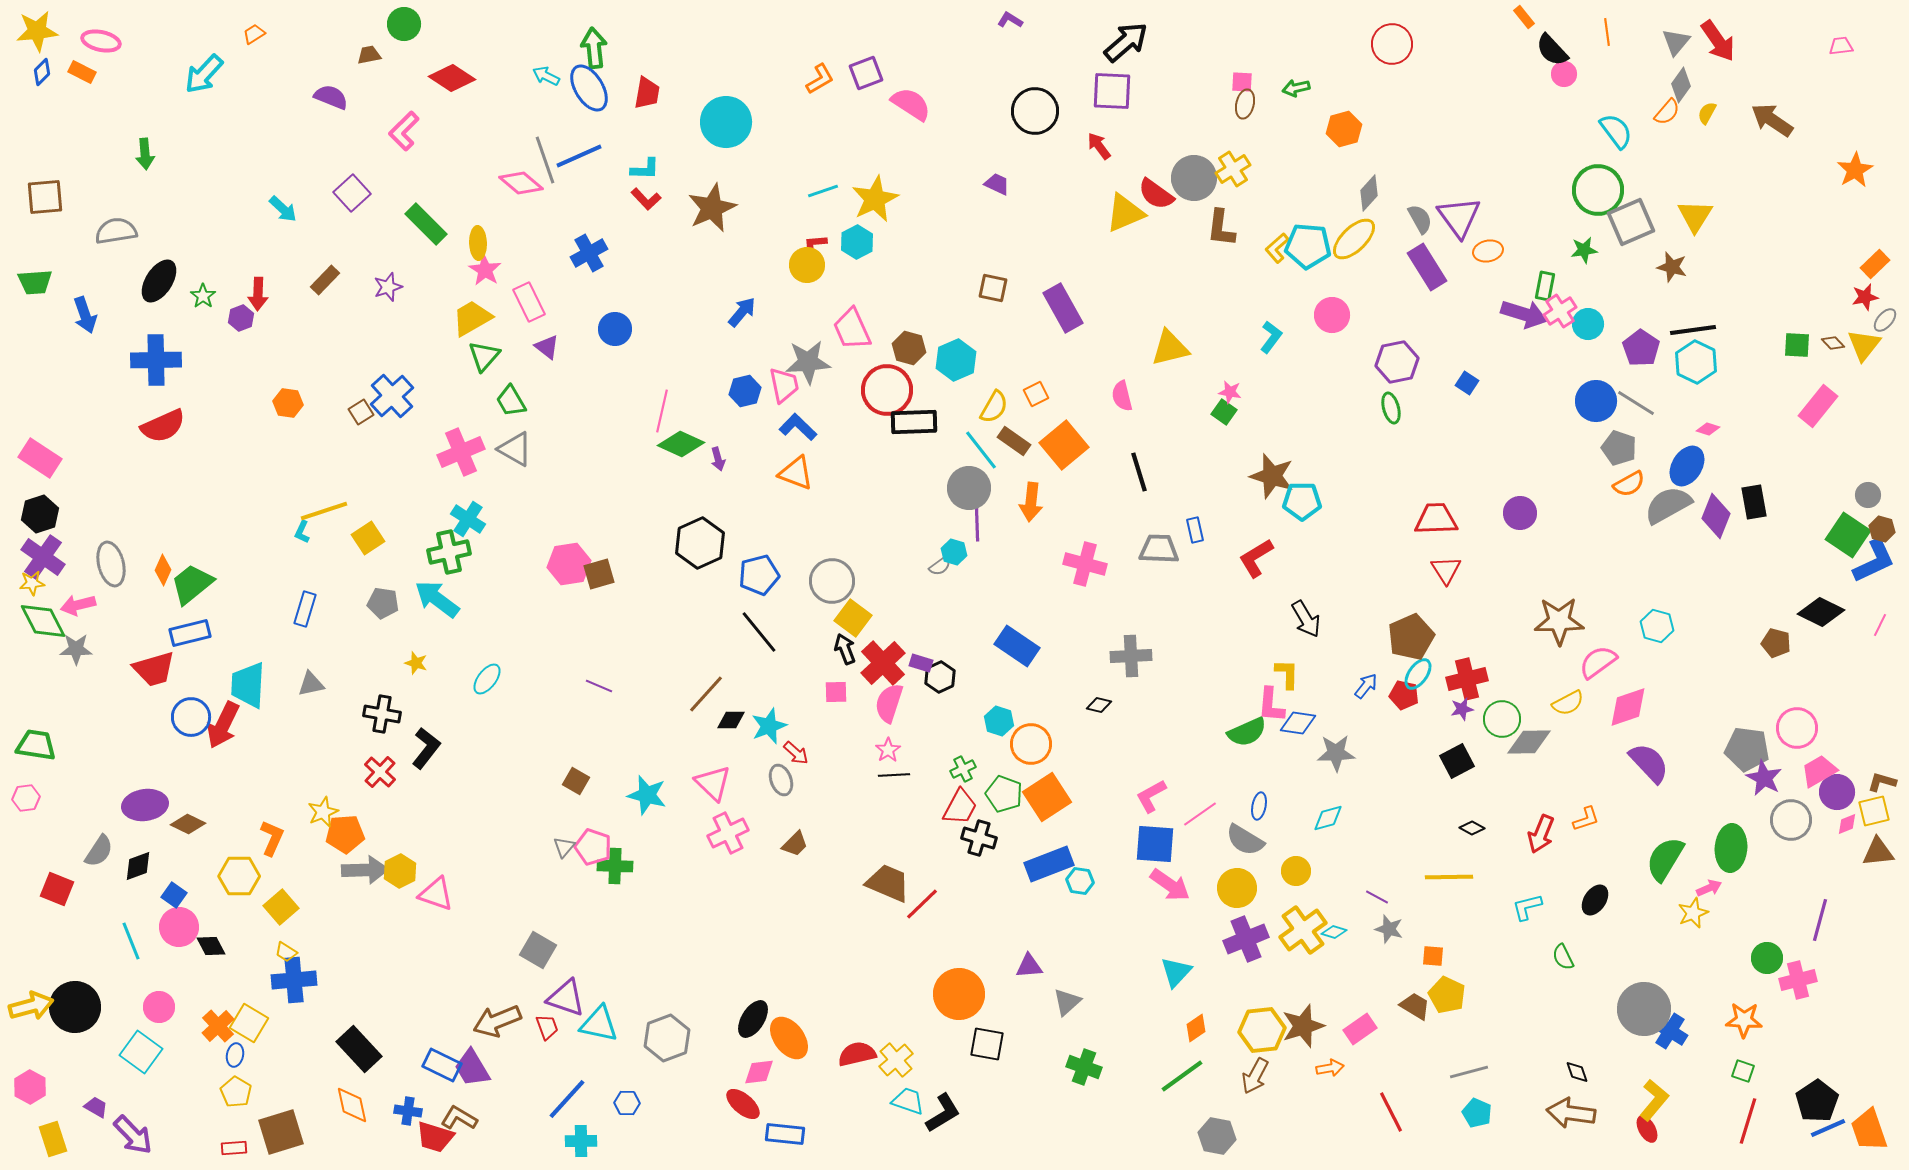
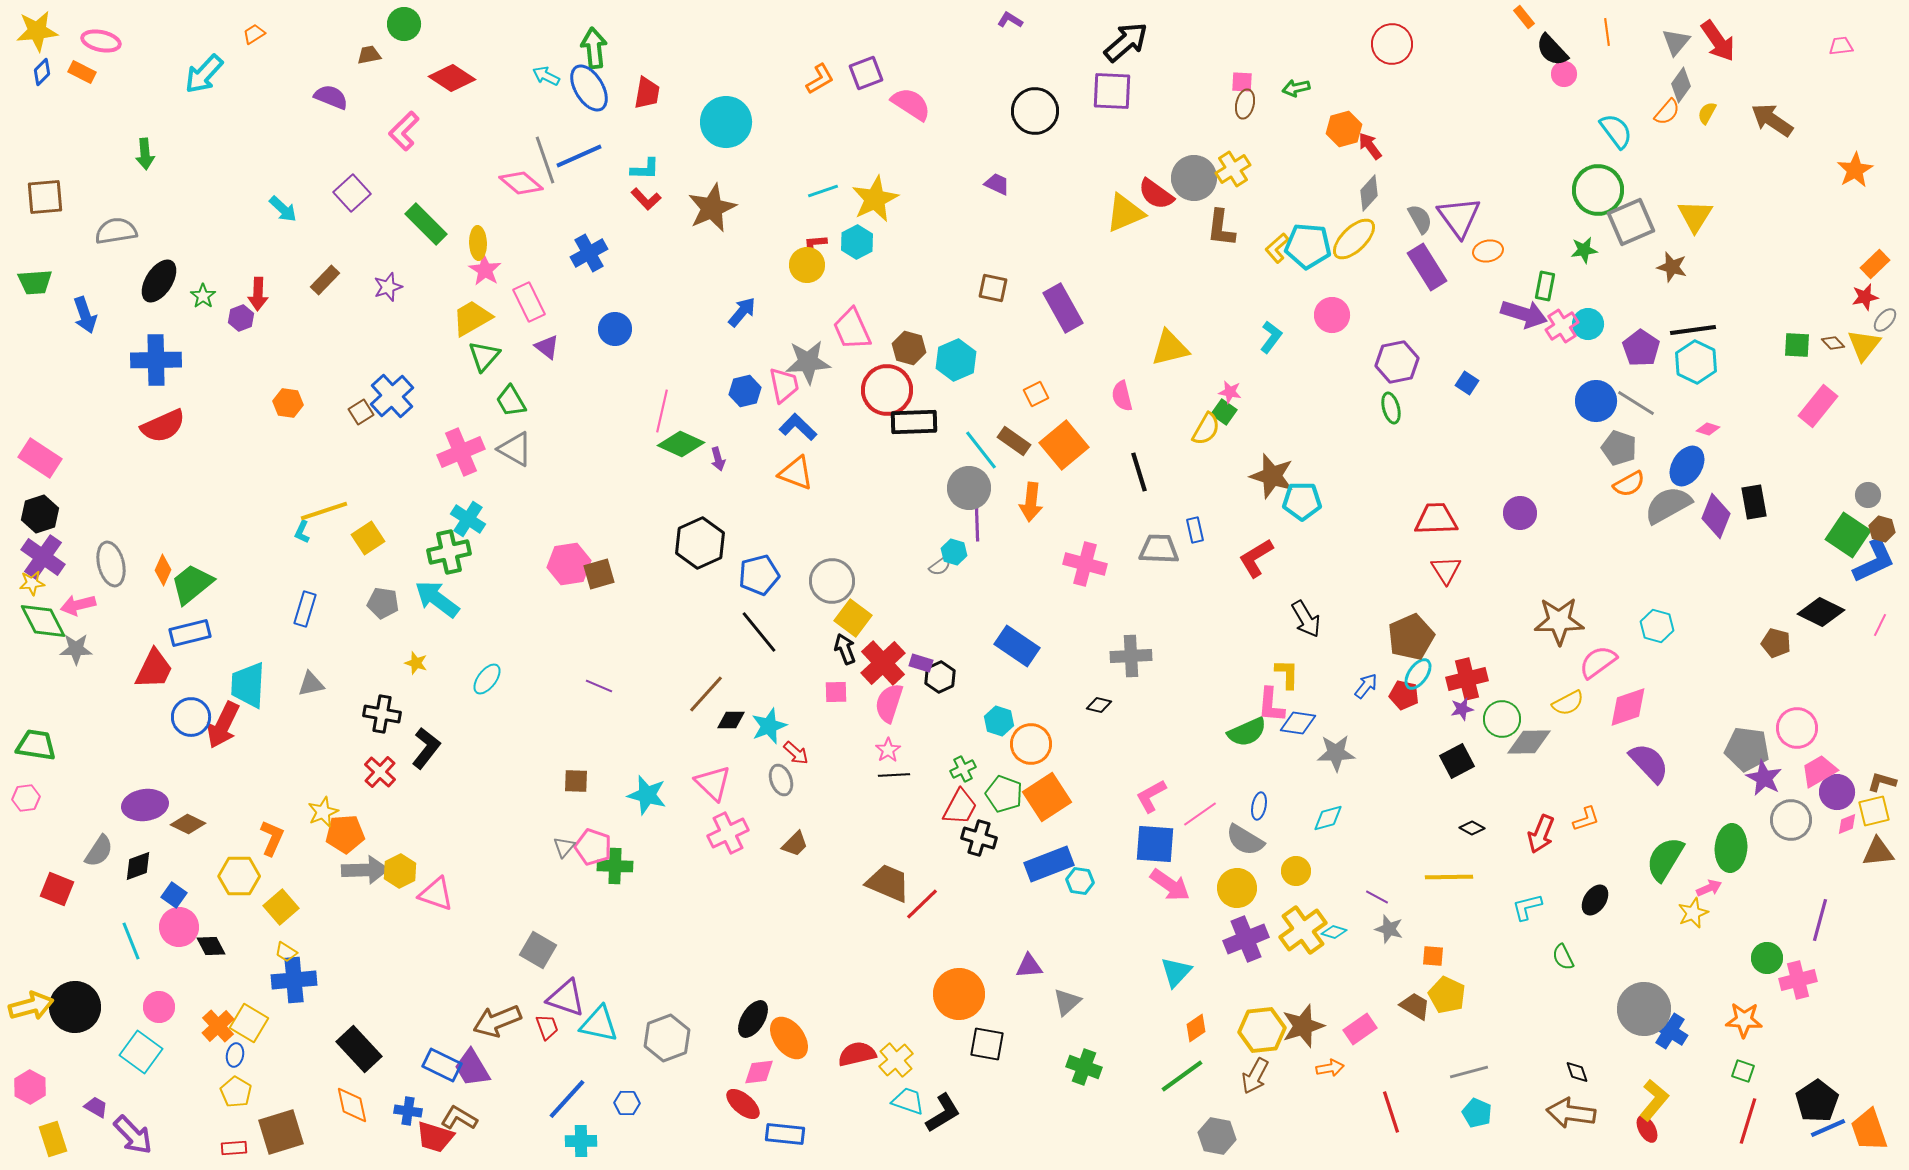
red arrow at (1099, 146): moved 271 px right
pink cross at (1560, 311): moved 2 px right, 15 px down
yellow semicircle at (994, 407): moved 212 px right, 22 px down
red trapezoid at (154, 669): rotated 48 degrees counterclockwise
brown square at (576, 781): rotated 28 degrees counterclockwise
red line at (1391, 1112): rotated 9 degrees clockwise
